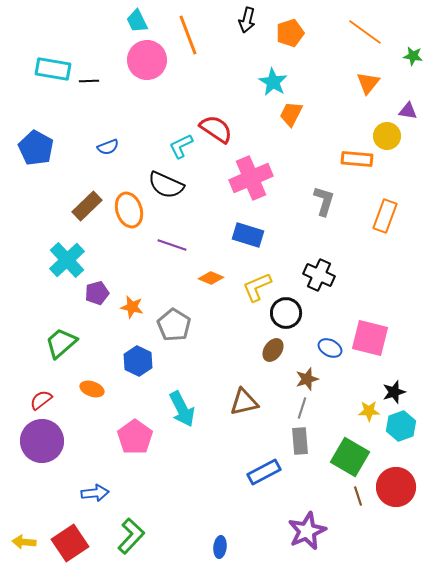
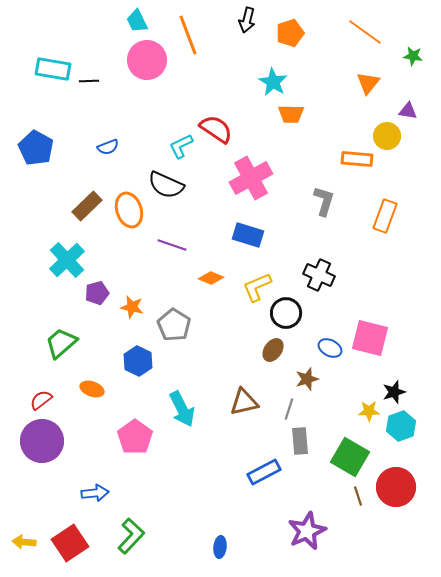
orange trapezoid at (291, 114): rotated 116 degrees counterclockwise
pink cross at (251, 178): rotated 6 degrees counterclockwise
gray line at (302, 408): moved 13 px left, 1 px down
